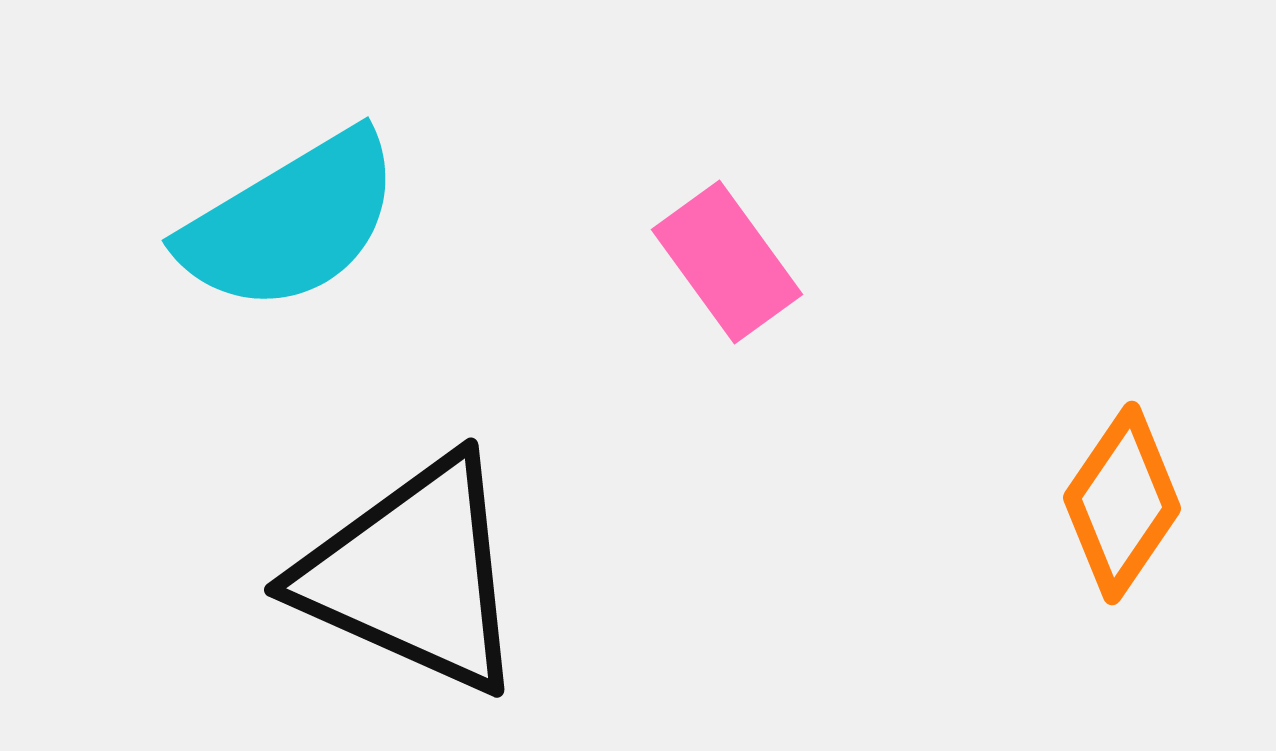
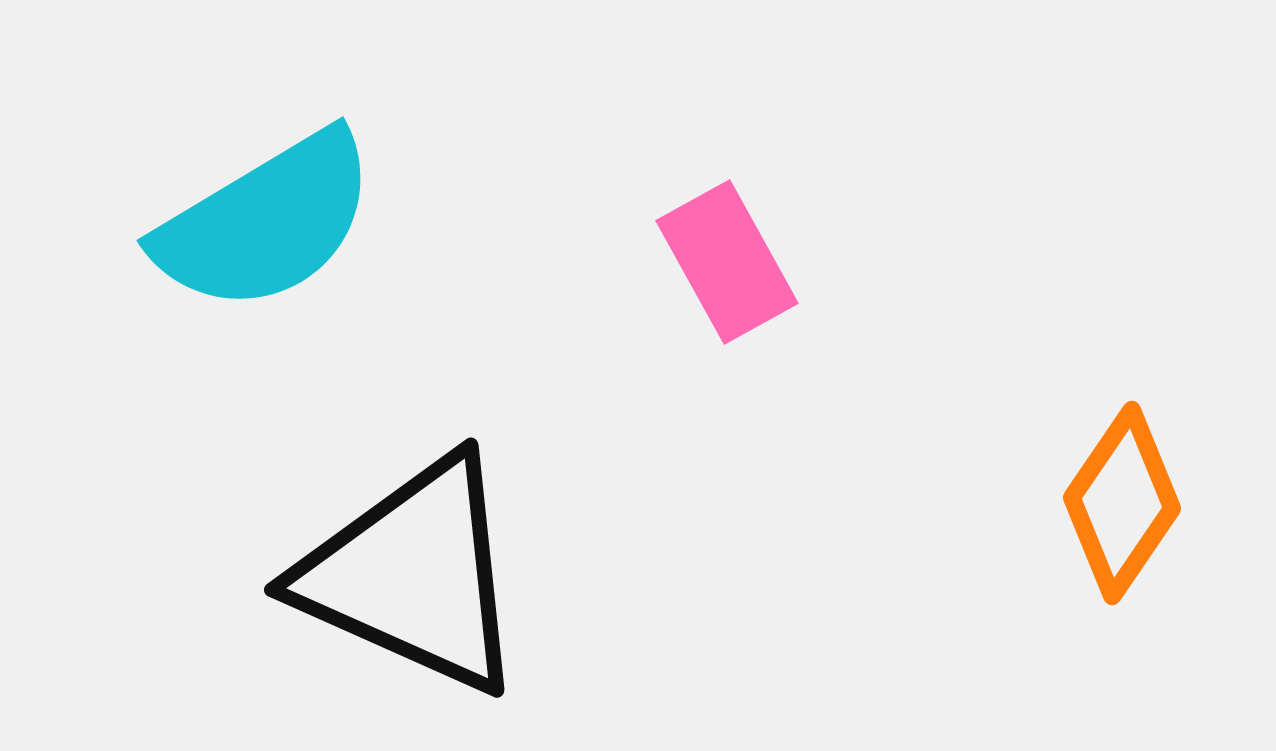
cyan semicircle: moved 25 px left
pink rectangle: rotated 7 degrees clockwise
